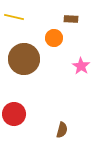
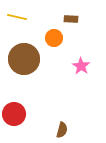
yellow line: moved 3 px right
